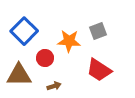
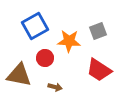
blue square: moved 11 px right, 5 px up; rotated 16 degrees clockwise
brown triangle: rotated 12 degrees clockwise
brown arrow: moved 1 px right, 1 px down; rotated 32 degrees clockwise
